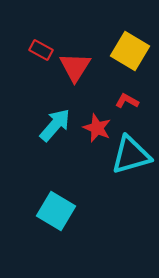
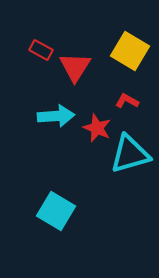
cyan arrow: moved 1 px right, 9 px up; rotated 45 degrees clockwise
cyan triangle: moved 1 px left, 1 px up
